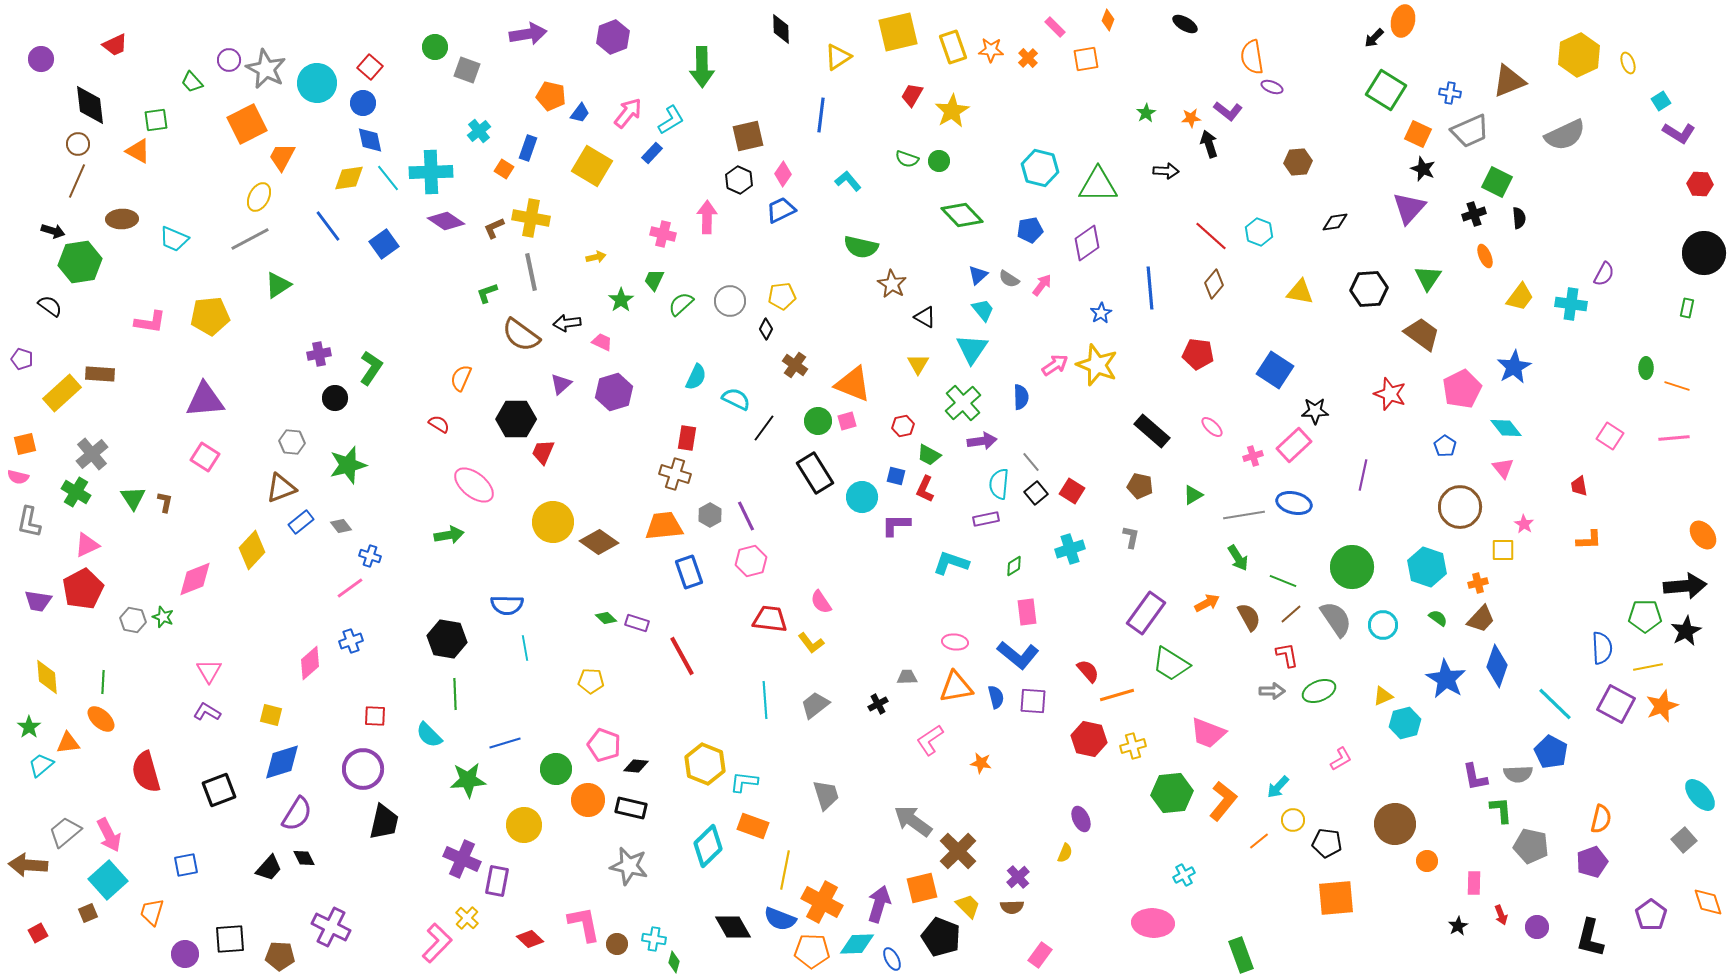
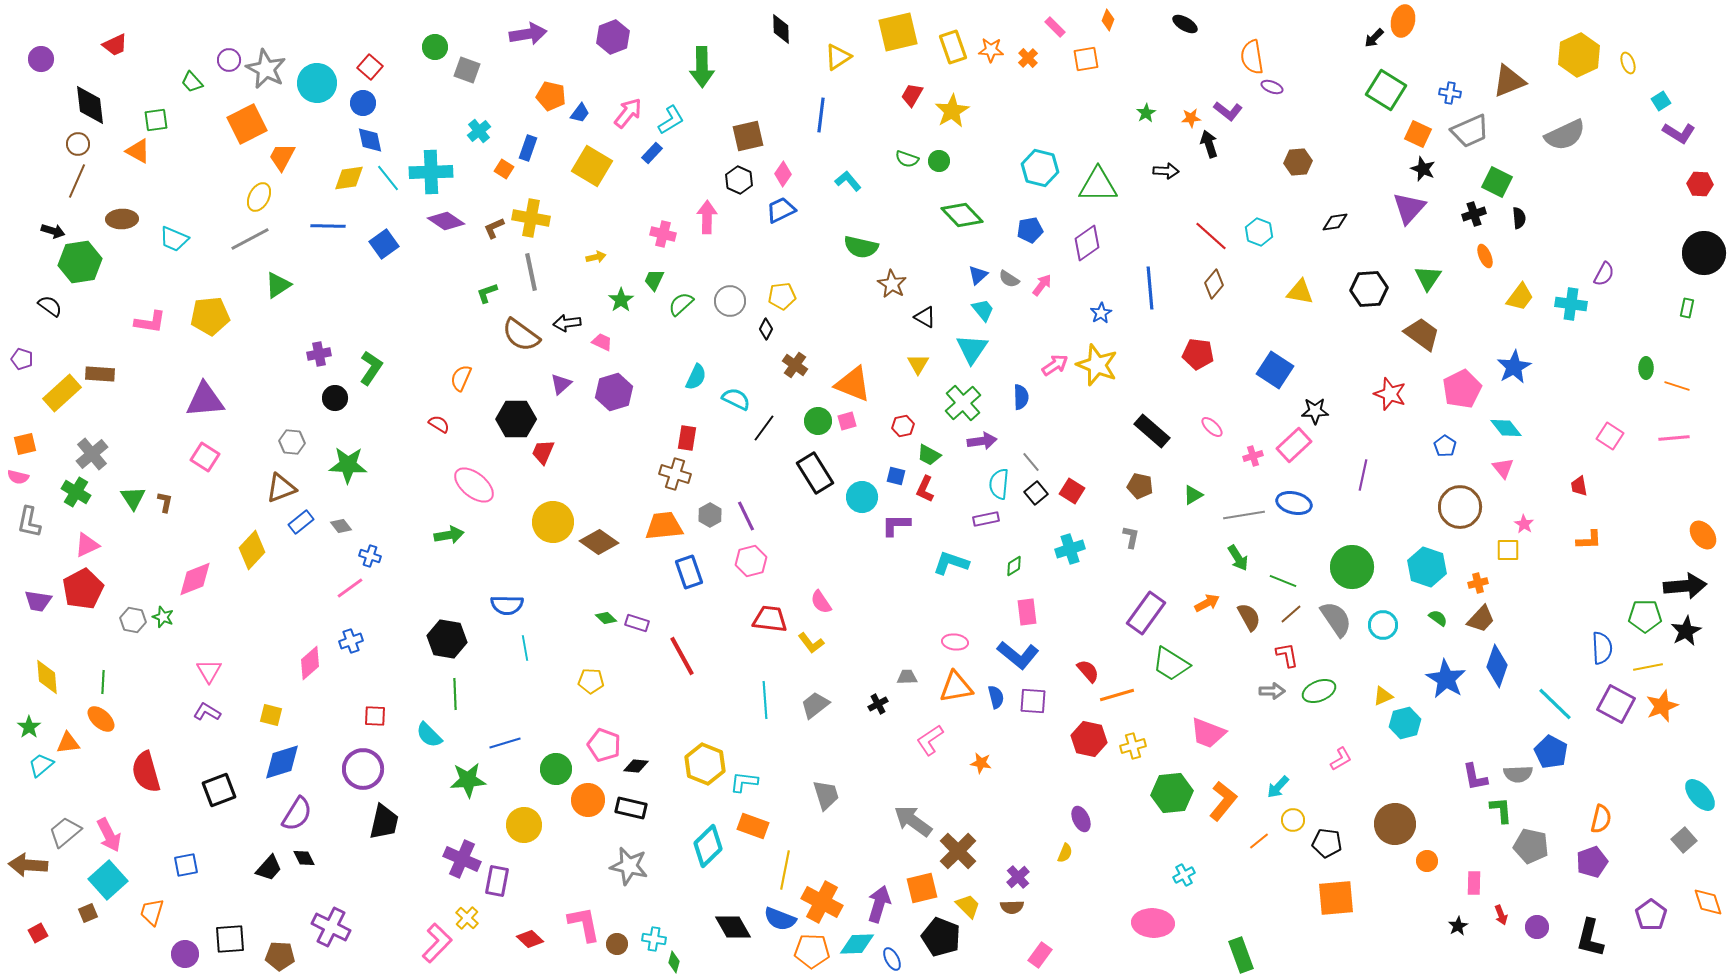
blue line at (328, 226): rotated 52 degrees counterclockwise
green star at (348, 465): rotated 18 degrees clockwise
yellow square at (1503, 550): moved 5 px right
